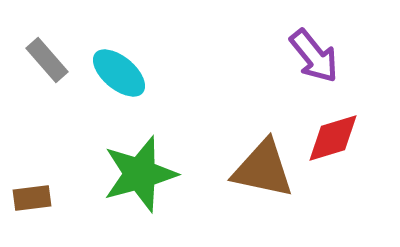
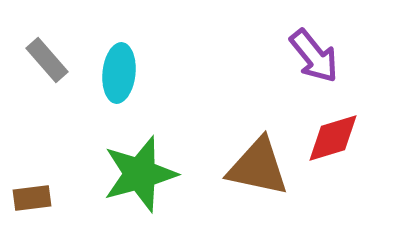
cyan ellipse: rotated 56 degrees clockwise
brown triangle: moved 5 px left, 2 px up
